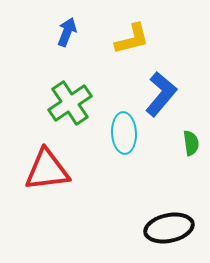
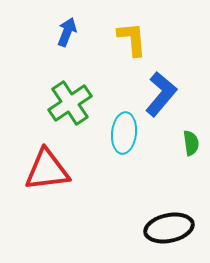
yellow L-shape: rotated 81 degrees counterclockwise
cyan ellipse: rotated 9 degrees clockwise
